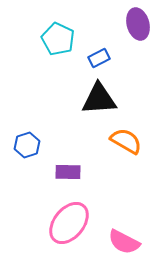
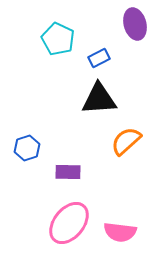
purple ellipse: moved 3 px left
orange semicircle: rotated 72 degrees counterclockwise
blue hexagon: moved 3 px down
pink semicircle: moved 4 px left, 10 px up; rotated 20 degrees counterclockwise
